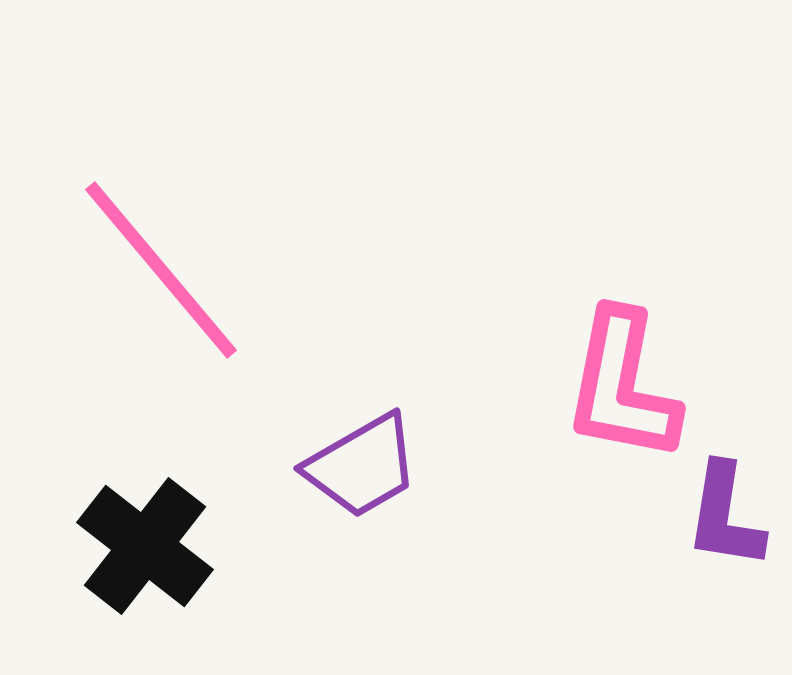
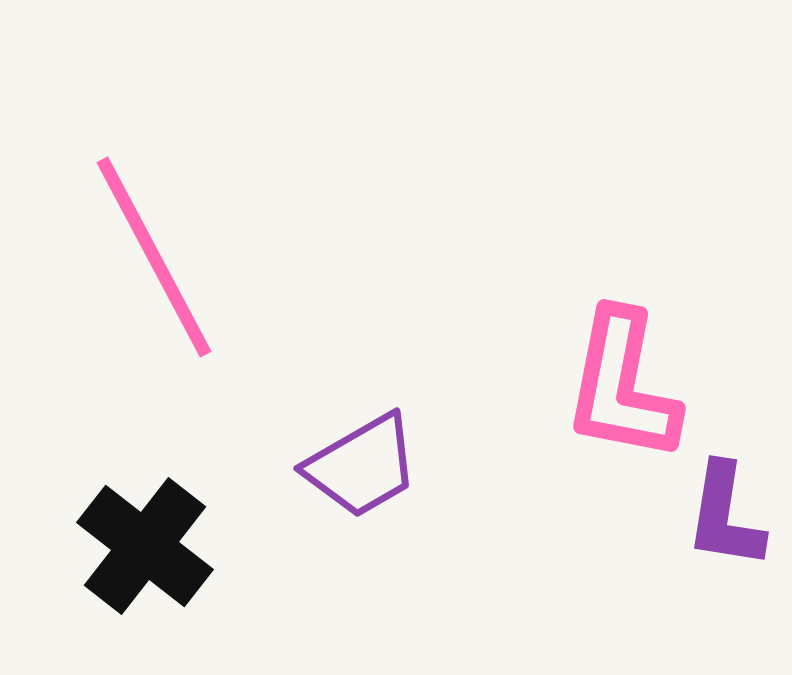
pink line: moved 7 px left, 13 px up; rotated 12 degrees clockwise
